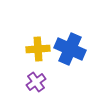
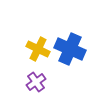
yellow cross: rotated 30 degrees clockwise
